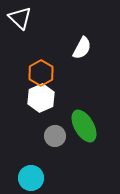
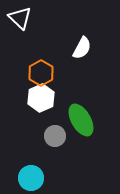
green ellipse: moved 3 px left, 6 px up
